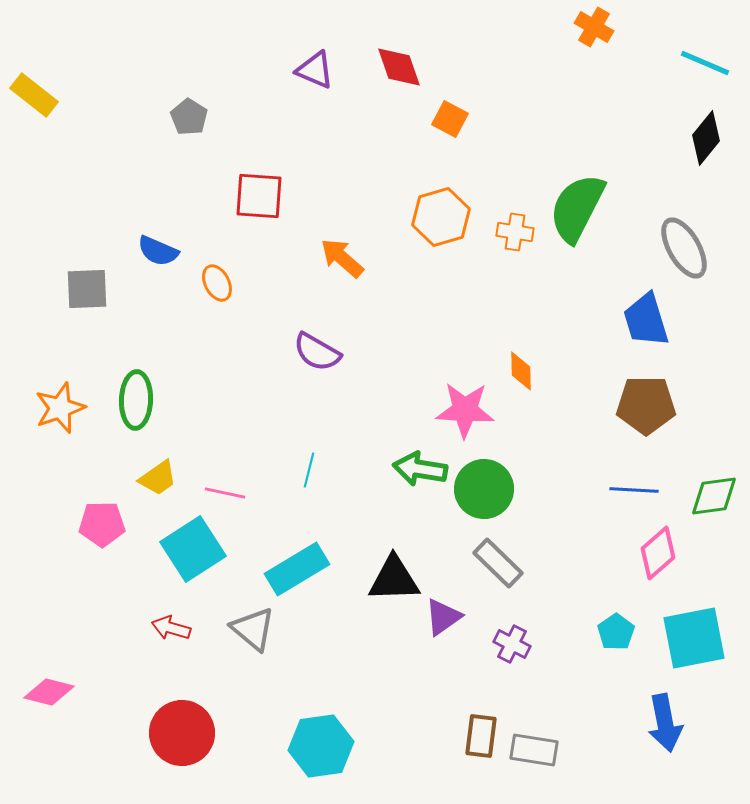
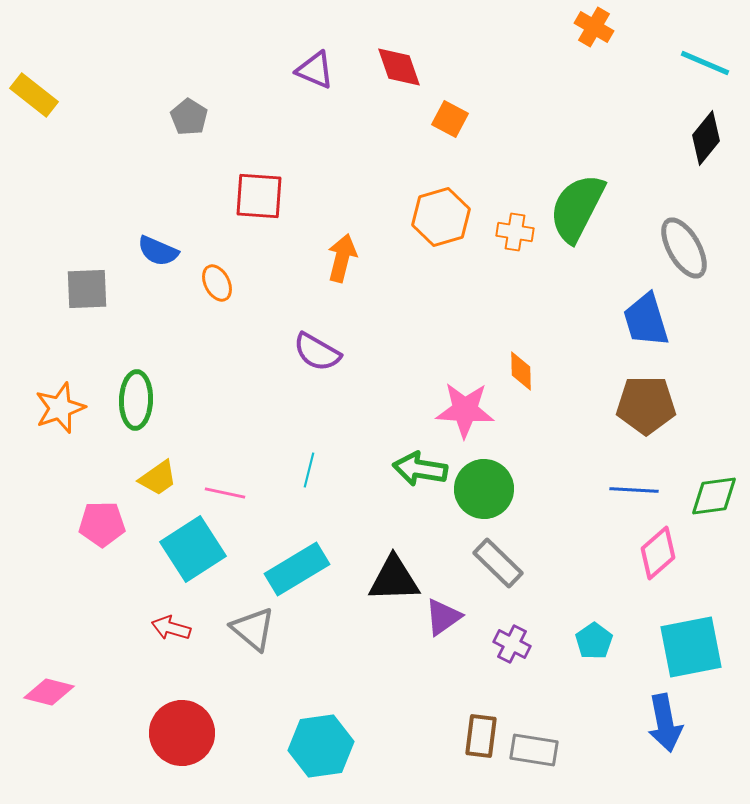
orange arrow at (342, 258): rotated 63 degrees clockwise
cyan pentagon at (616, 632): moved 22 px left, 9 px down
cyan square at (694, 638): moved 3 px left, 9 px down
